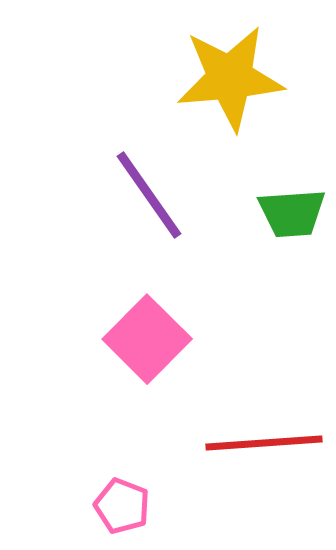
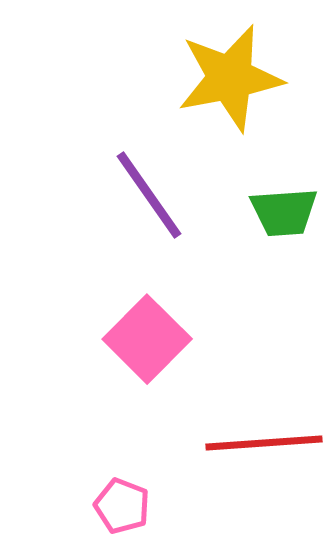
yellow star: rotated 6 degrees counterclockwise
green trapezoid: moved 8 px left, 1 px up
